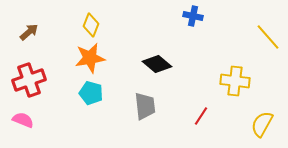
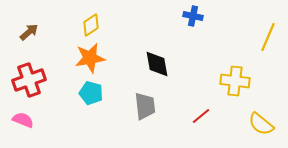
yellow diamond: rotated 35 degrees clockwise
yellow line: rotated 64 degrees clockwise
black diamond: rotated 40 degrees clockwise
red line: rotated 18 degrees clockwise
yellow semicircle: moved 1 px left; rotated 80 degrees counterclockwise
